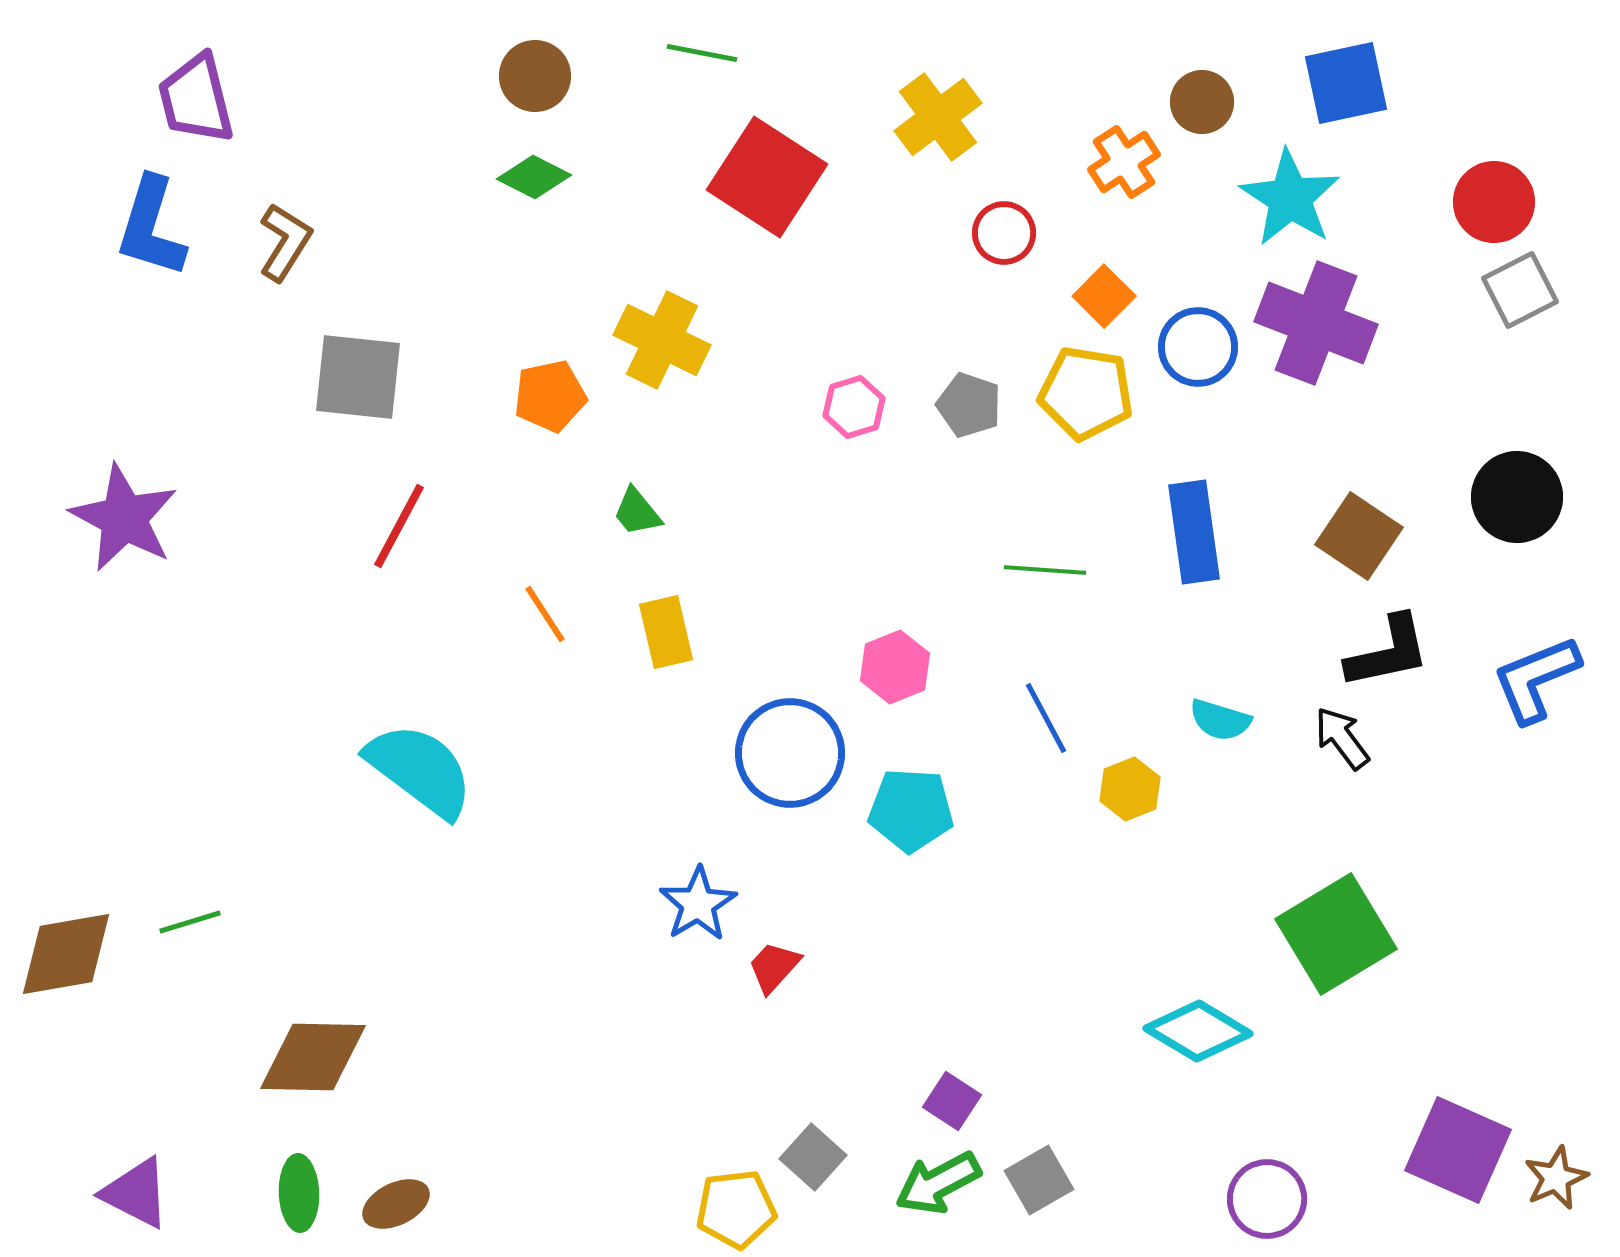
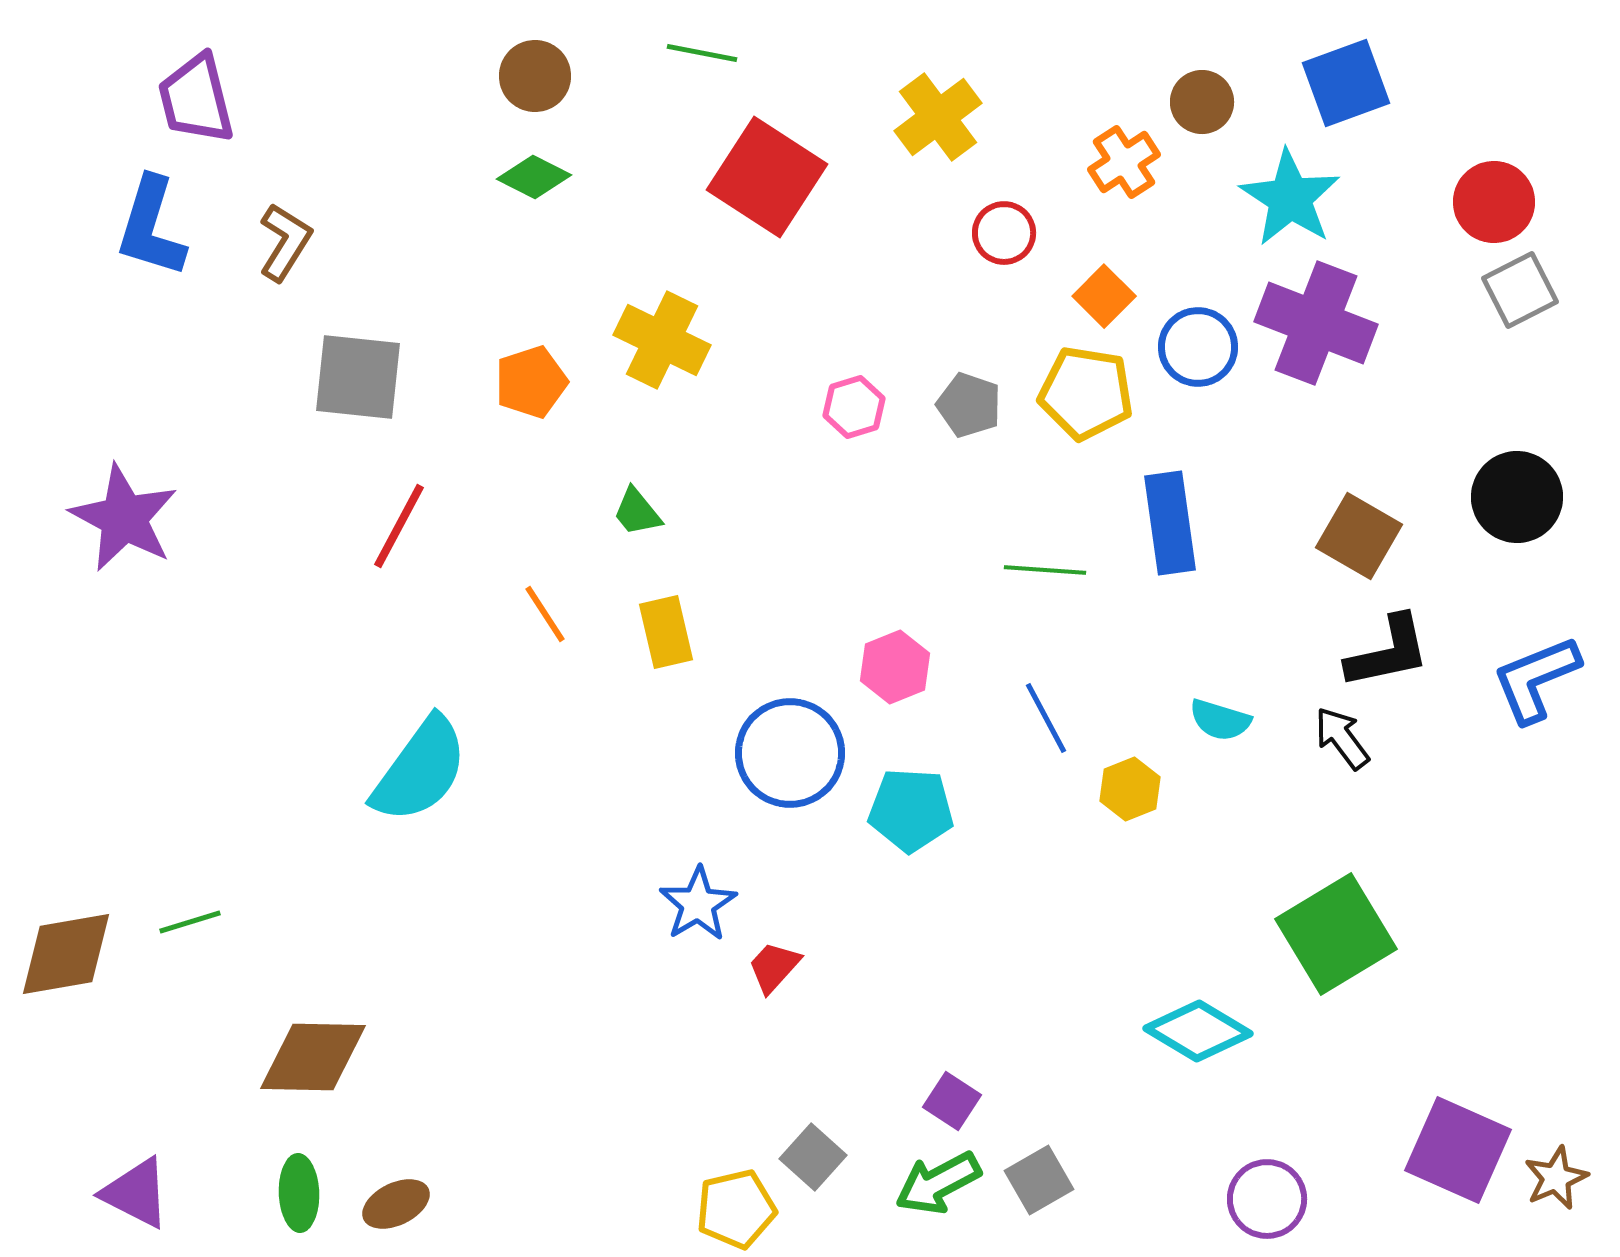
blue square at (1346, 83): rotated 8 degrees counterclockwise
orange pentagon at (550, 396): moved 19 px left, 14 px up; rotated 6 degrees counterclockwise
blue rectangle at (1194, 532): moved 24 px left, 9 px up
brown square at (1359, 536): rotated 4 degrees counterclockwise
cyan semicircle at (420, 770): rotated 89 degrees clockwise
yellow pentagon at (736, 1209): rotated 6 degrees counterclockwise
